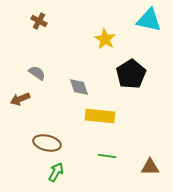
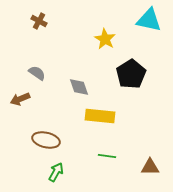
brown ellipse: moved 1 px left, 3 px up
